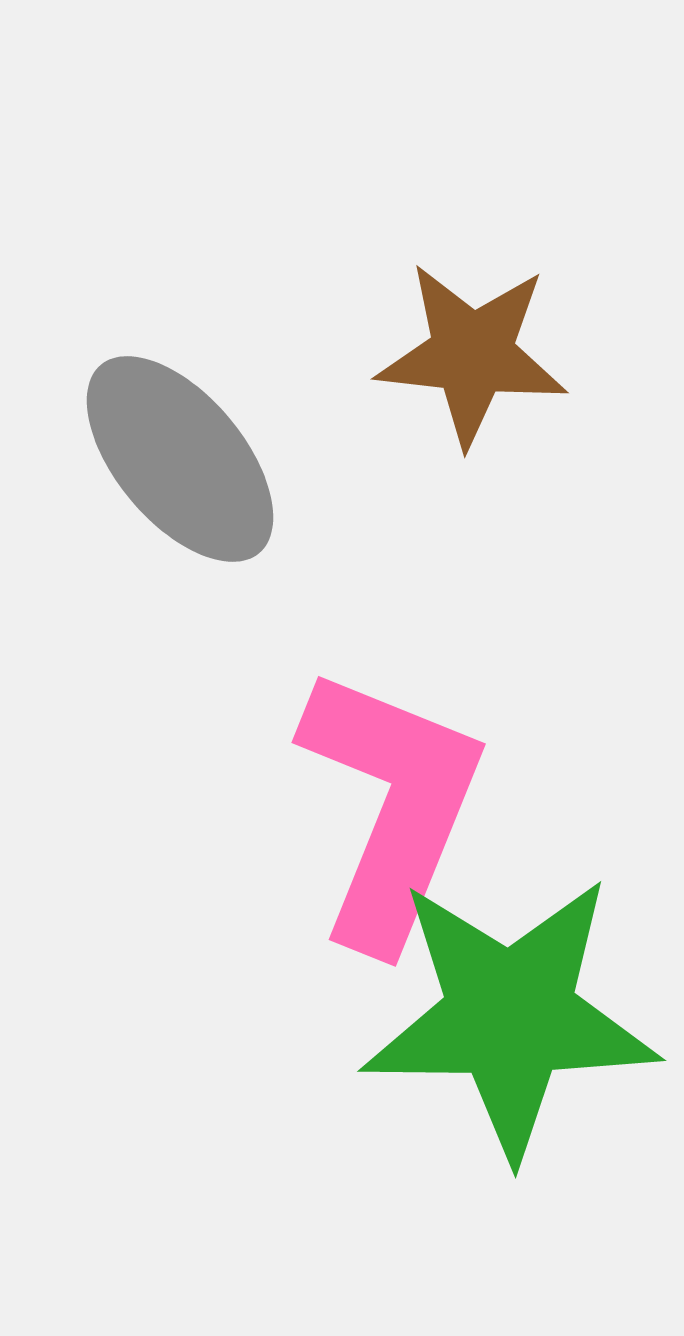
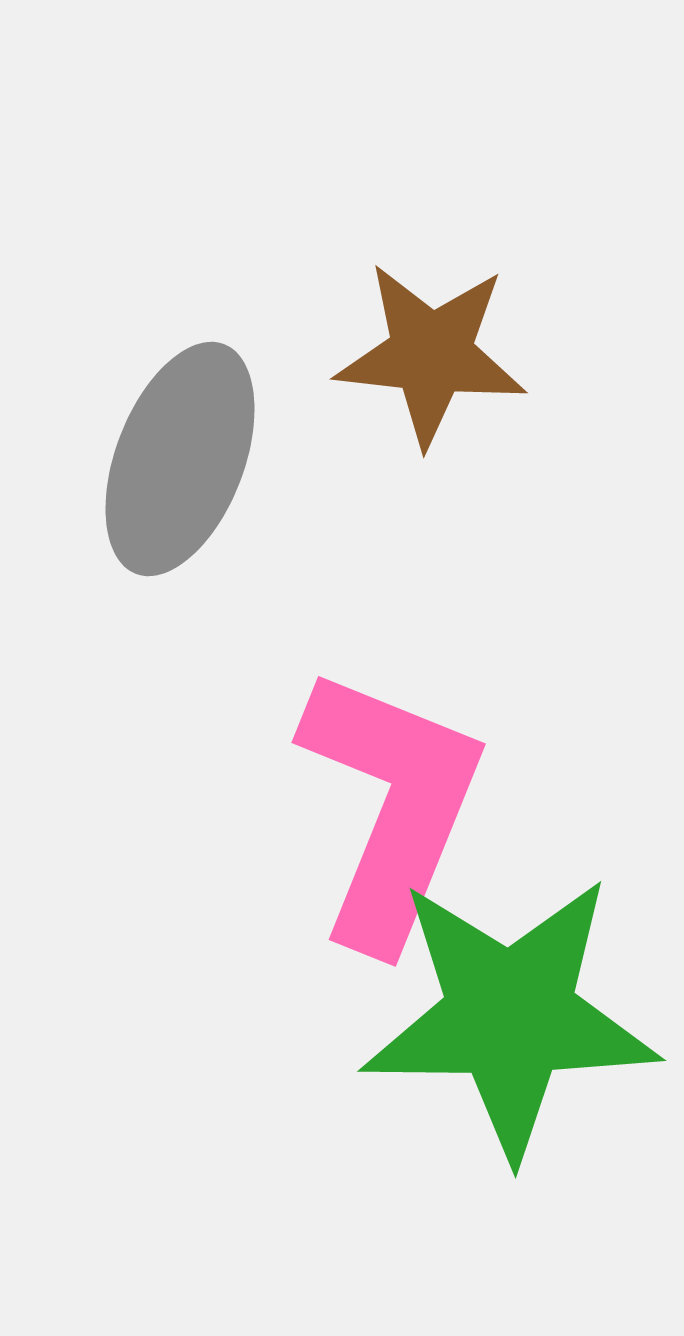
brown star: moved 41 px left
gray ellipse: rotated 61 degrees clockwise
